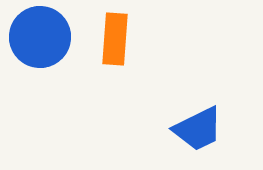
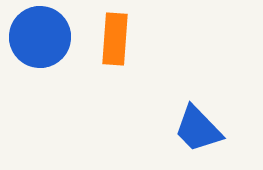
blue trapezoid: rotated 72 degrees clockwise
